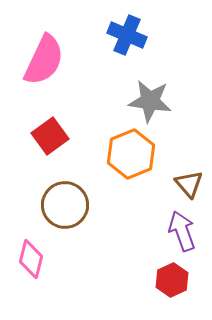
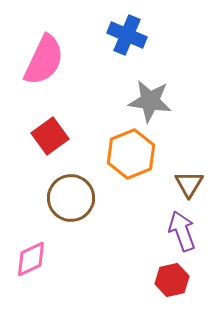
brown triangle: rotated 12 degrees clockwise
brown circle: moved 6 px right, 7 px up
pink diamond: rotated 51 degrees clockwise
red hexagon: rotated 12 degrees clockwise
